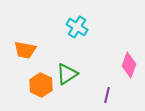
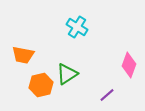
orange trapezoid: moved 2 px left, 5 px down
orange hexagon: rotated 20 degrees clockwise
purple line: rotated 35 degrees clockwise
